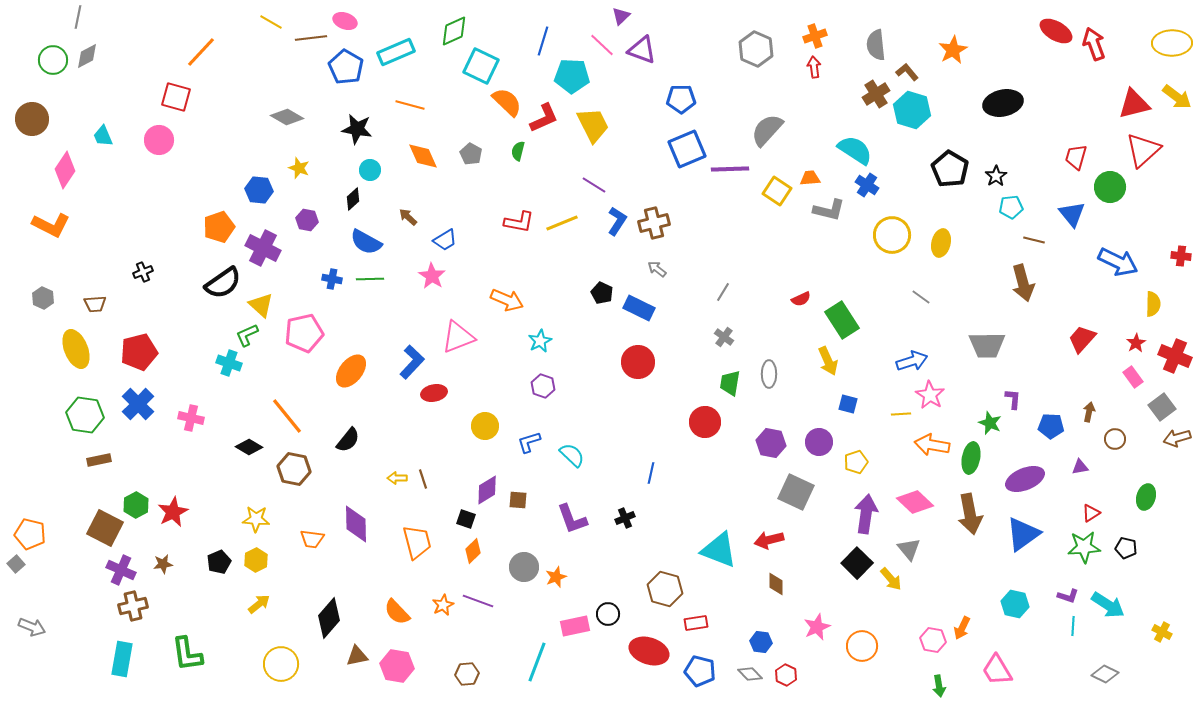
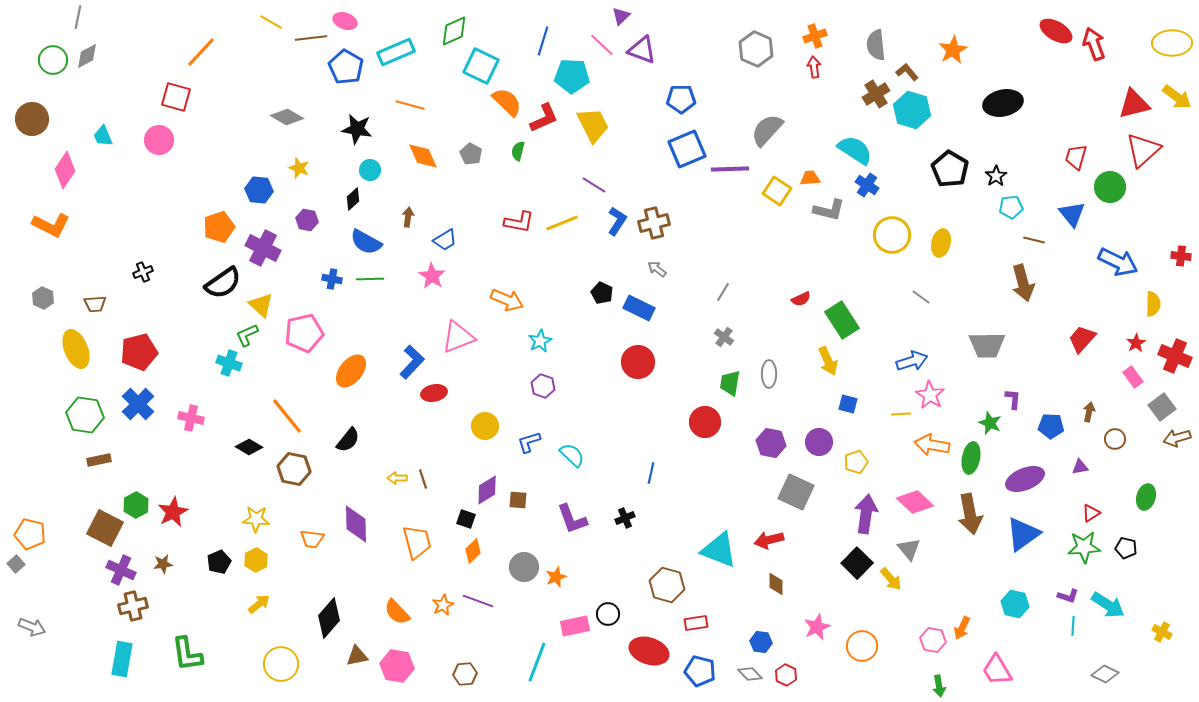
brown arrow at (408, 217): rotated 54 degrees clockwise
brown hexagon at (665, 589): moved 2 px right, 4 px up
brown hexagon at (467, 674): moved 2 px left
